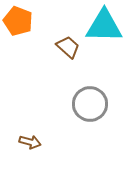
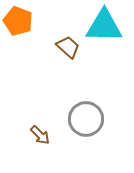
gray circle: moved 4 px left, 15 px down
brown arrow: moved 10 px right, 7 px up; rotated 30 degrees clockwise
